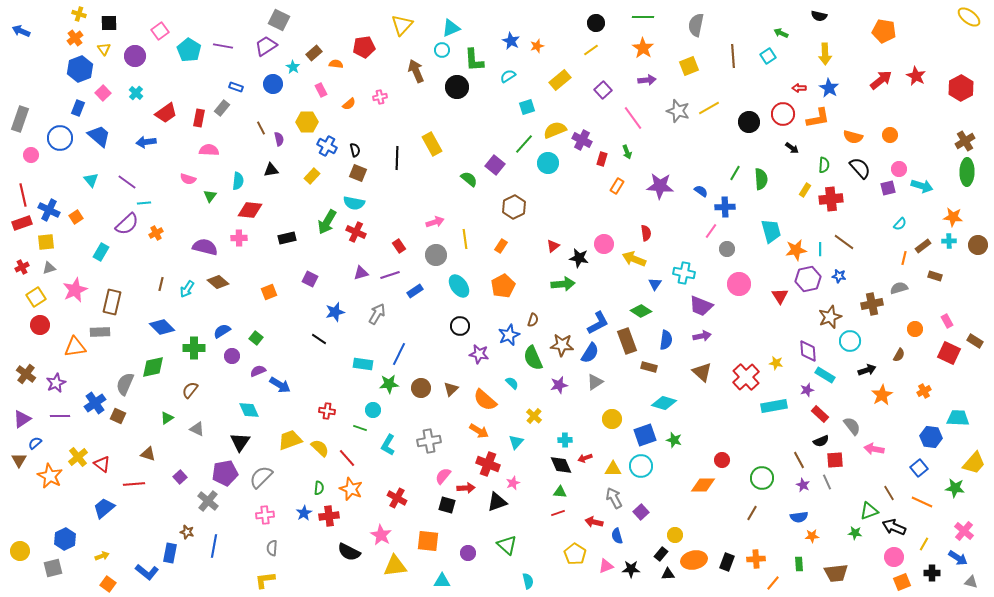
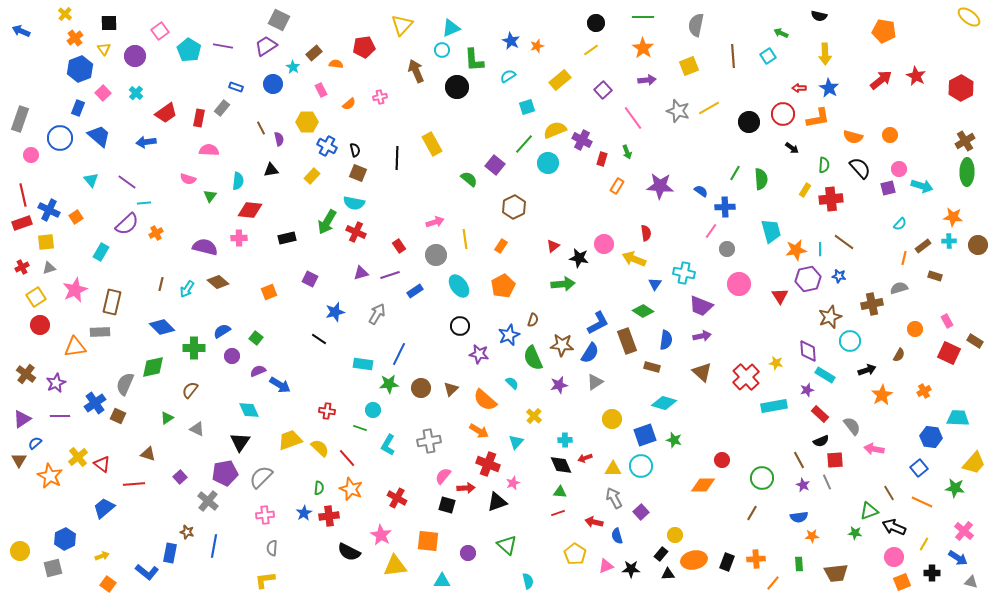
yellow cross at (79, 14): moved 14 px left; rotated 24 degrees clockwise
green diamond at (641, 311): moved 2 px right
brown rectangle at (649, 367): moved 3 px right
